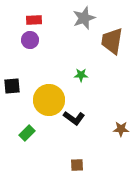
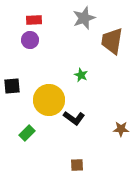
green star: rotated 24 degrees clockwise
